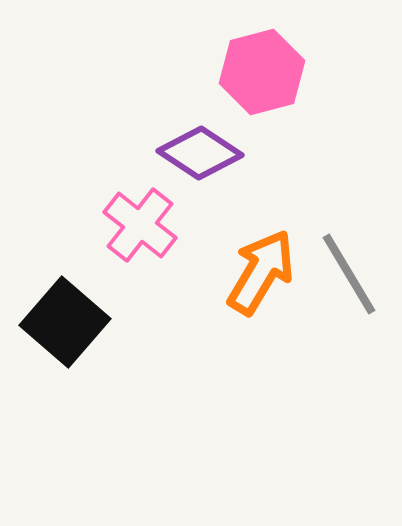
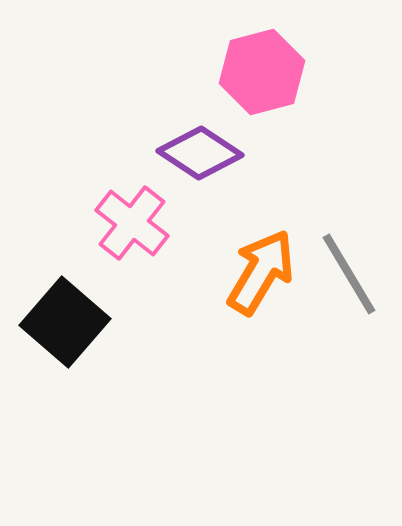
pink cross: moved 8 px left, 2 px up
